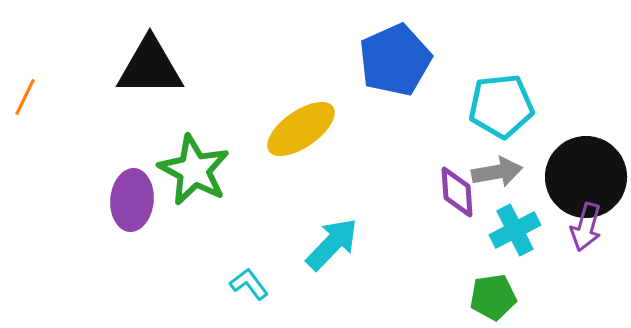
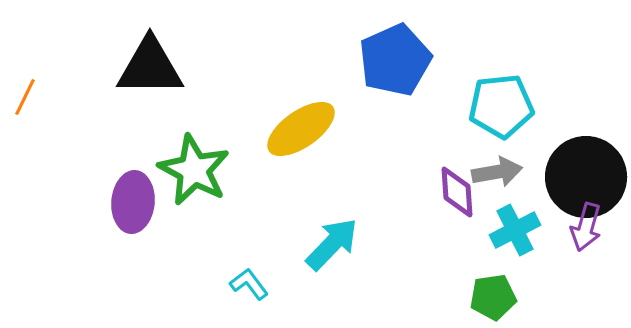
purple ellipse: moved 1 px right, 2 px down
